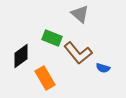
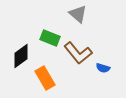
gray triangle: moved 2 px left
green rectangle: moved 2 px left
